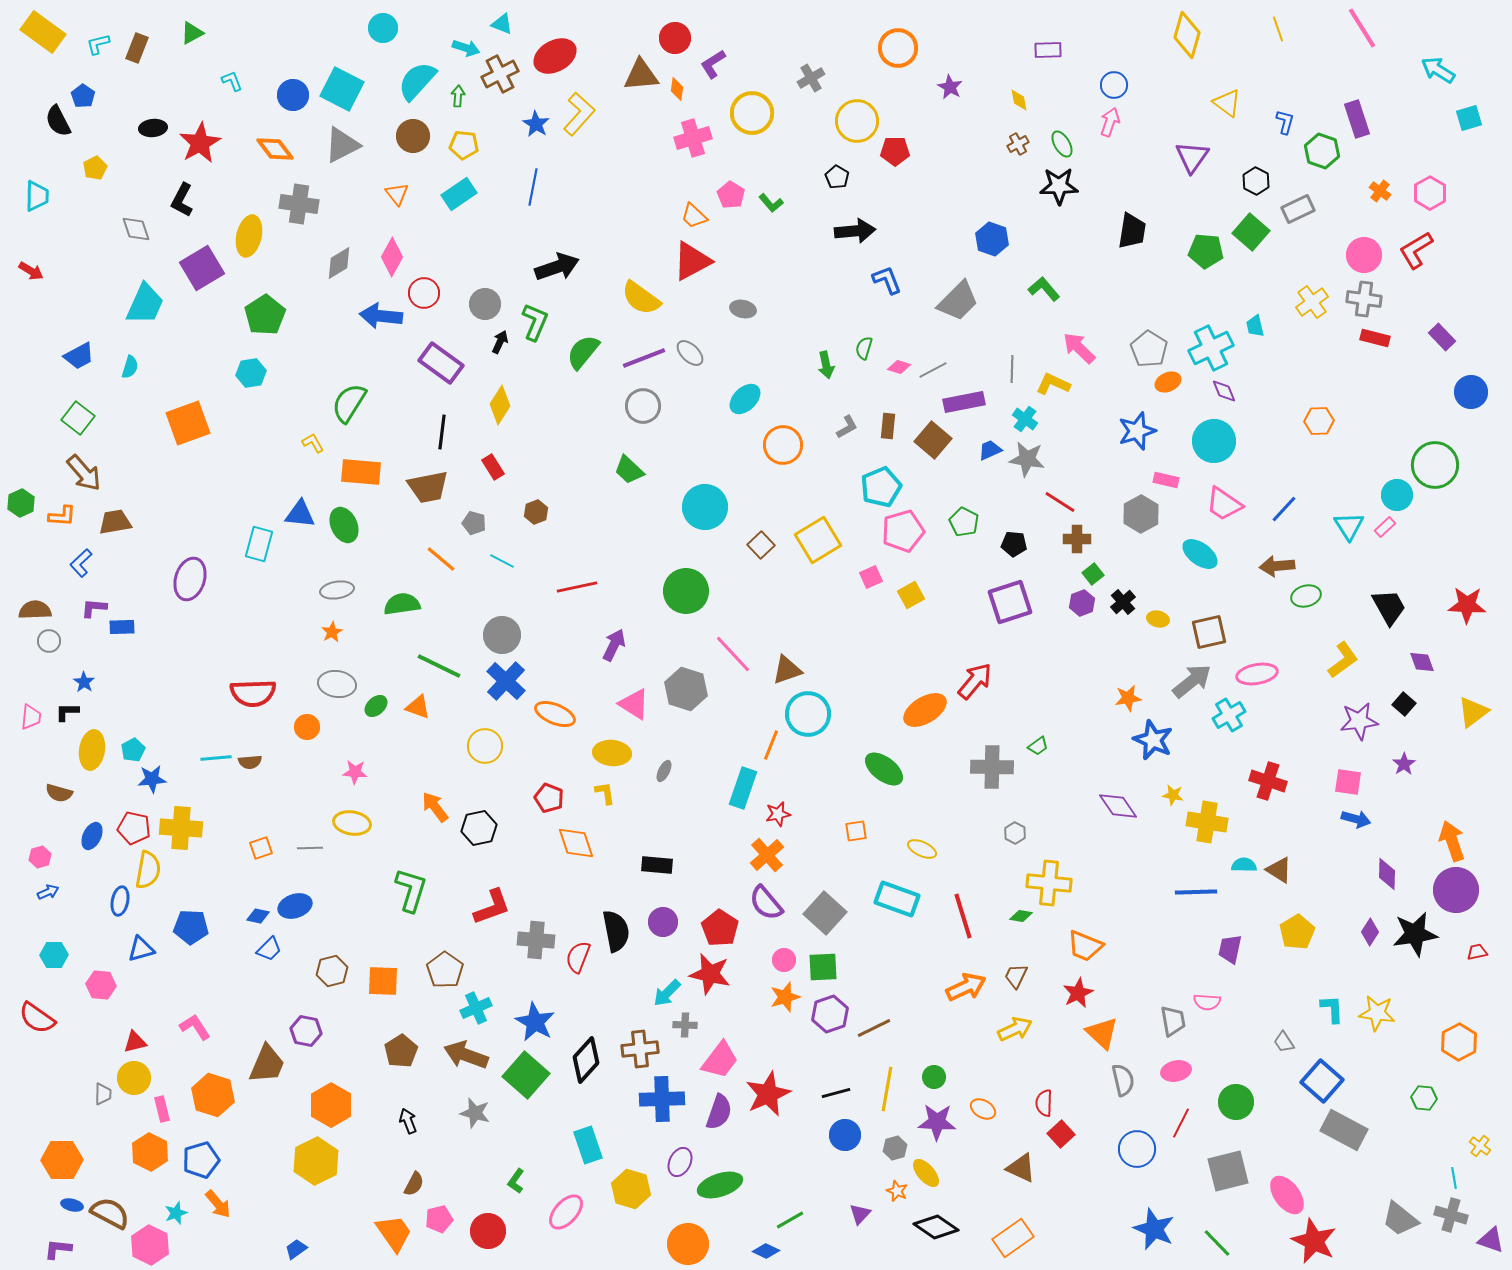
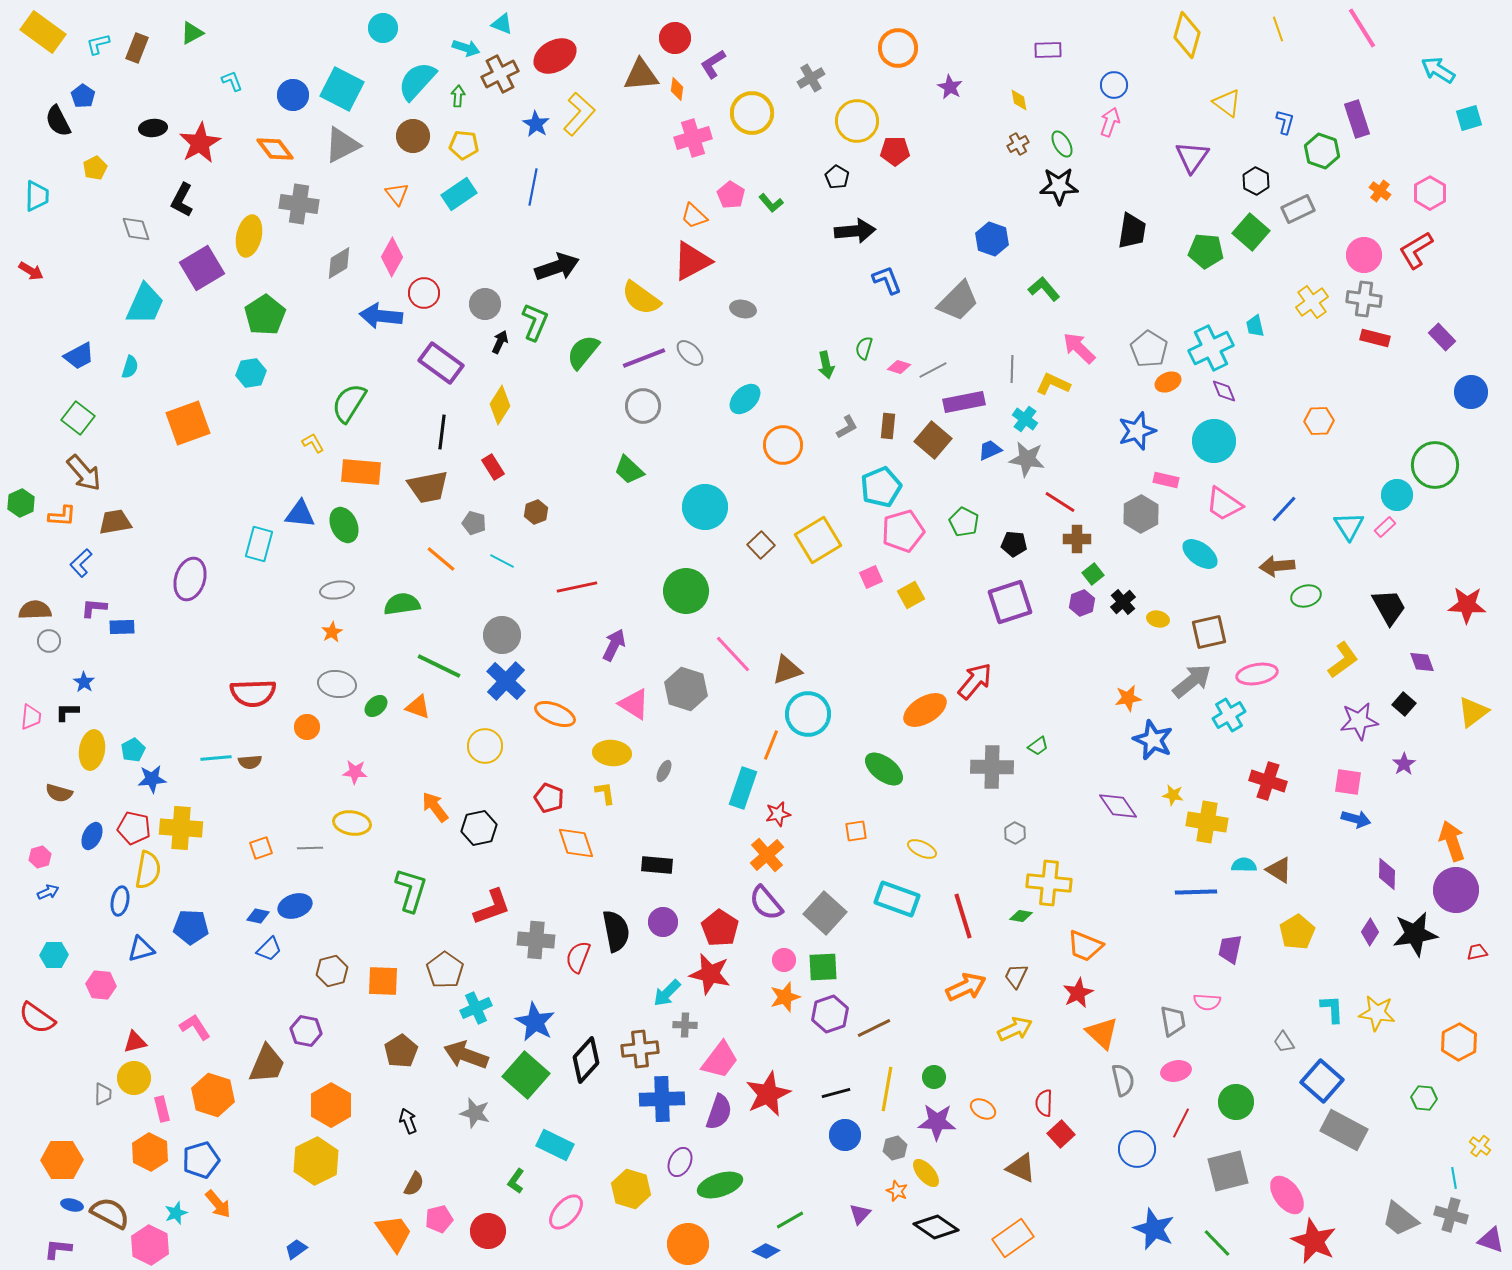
cyan rectangle at (588, 1145): moved 33 px left; rotated 45 degrees counterclockwise
